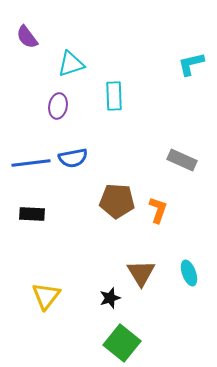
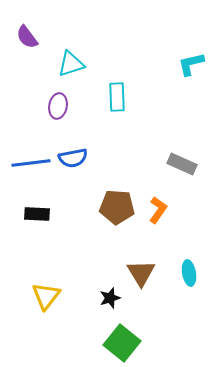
cyan rectangle: moved 3 px right, 1 px down
gray rectangle: moved 4 px down
brown pentagon: moved 6 px down
orange L-shape: rotated 16 degrees clockwise
black rectangle: moved 5 px right
cyan ellipse: rotated 10 degrees clockwise
